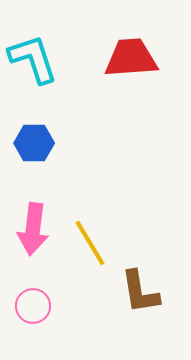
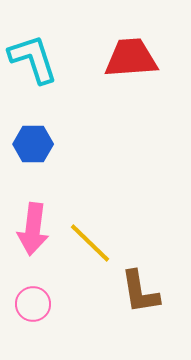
blue hexagon: moved 1 px left, 1 px down
yellow line: rotated 15 degrees counterclockwise
pink circle: moved 2 px up
